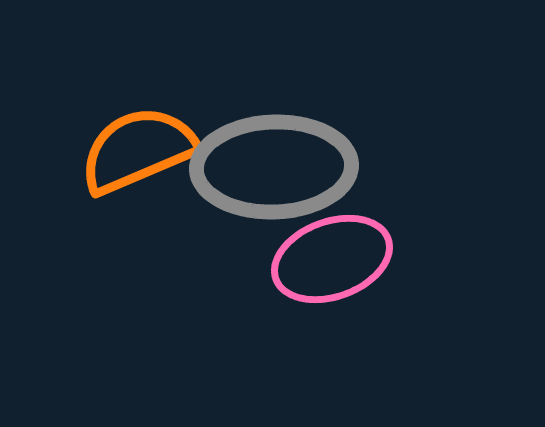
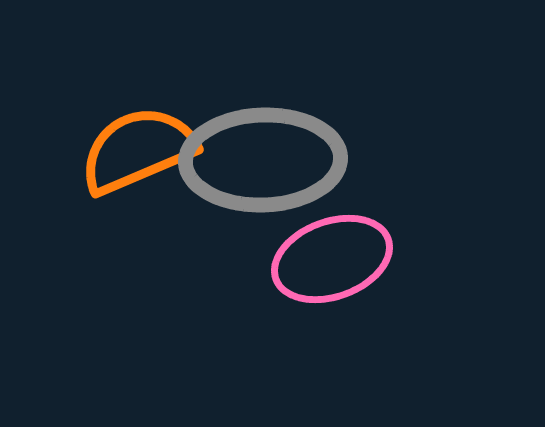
gray ellipse: moved 11 px left, 7 px up
